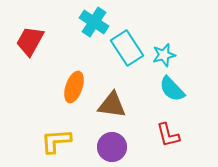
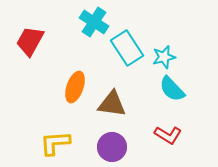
cyan star: moved 2 px down
orange ellipse: moved 1 px right
brown triangle: moved 1 px up
red L-shape: rotated 44 degrees counterclockwise
yellow L-shape: moved 1 px left, 2 px down
